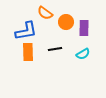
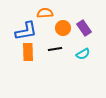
orange semicircle: rotated 140 degrees clockwise
orange circle: moved 3 px left, 6 px down
purple rectangle: rotated 35 degrees counterclockwise
